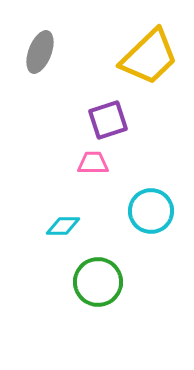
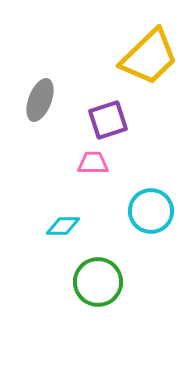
gray ellipse: moved 48 px down
